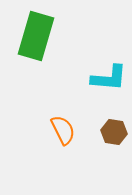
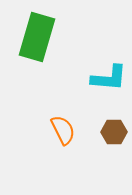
green rectangle: moved 1 px right, 1 px down
brown hexagon: rotated 10 degrees counterclockwise
